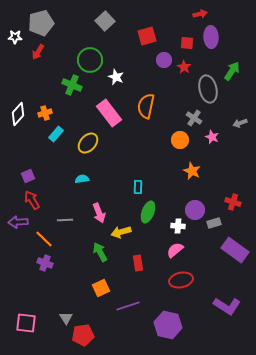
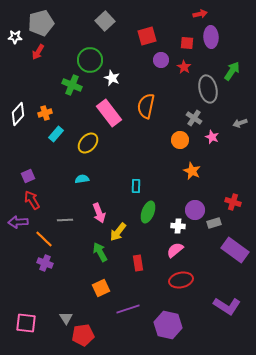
purple circle at (164, 60): moved 3 px left
white star at (116, 77): moved 4 px left, 1 px down
cyan rectangle at (138, 187): moved 2 px left, 1 px up
yellow arrow at (121, 232): moved 3 px left; rotated 36 degrees counterclockwise
purple line at (128, 306): moved 3 px down
